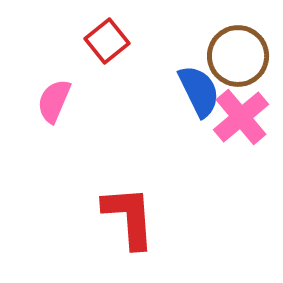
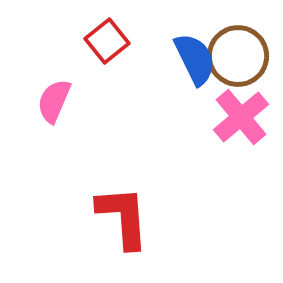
blue semicircle: moved 4 px left, 32 px up
red L-shape: moved 6 px left
